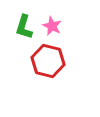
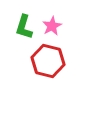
pink star: rotated 18 degrees clockwise
